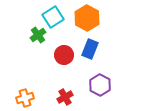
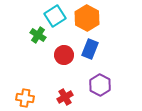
cyan square: moved 2 px right, 1 px up
green cross: rotated 21 degrees counterclockwise
orange cross: rotated 24 degrees clockwise
